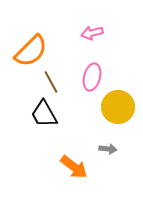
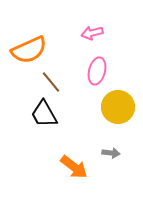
orange semicircle: moved 2 px left, 1 px up; rotated 21 degrees clockwise
pink ellipse: moved 5 px right, 6 px up
brown line: rotated 10 degrees counterclockwise
gray arrow: moved 3 px right, 4 px down
